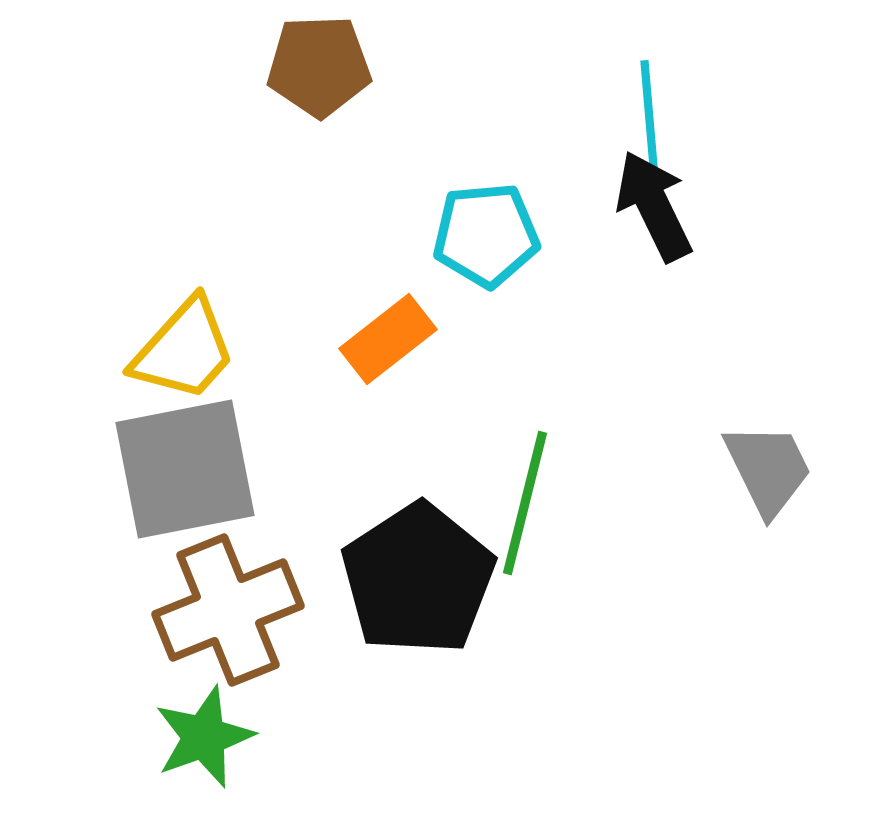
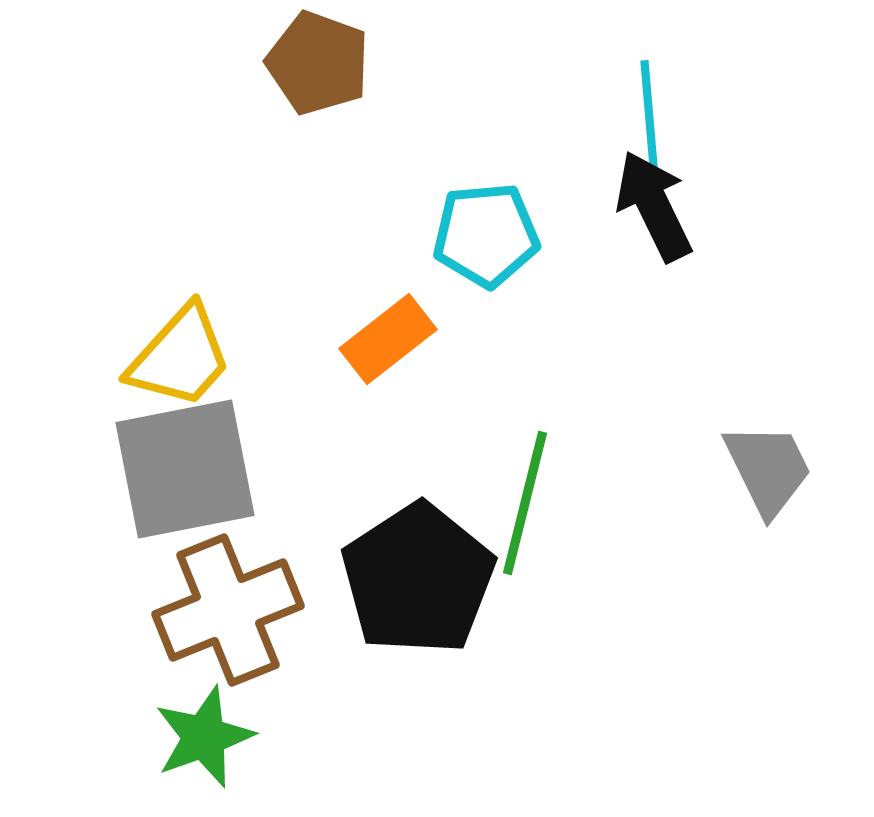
brown pentagon: moved 1 px left, 3 px up; rotated 22 degrees clockwise
yellow trapezoid: moved 4 px left, 7 px down
